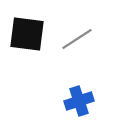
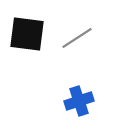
gray line: moved 1 px up
